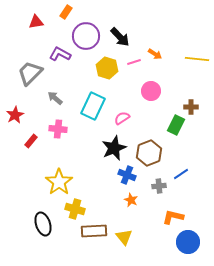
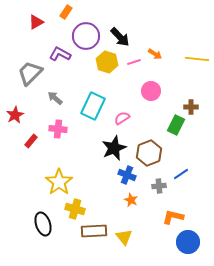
red triangle: rotated 21 degrees counterclockwise
yellow hexagon: moved 6 px up
